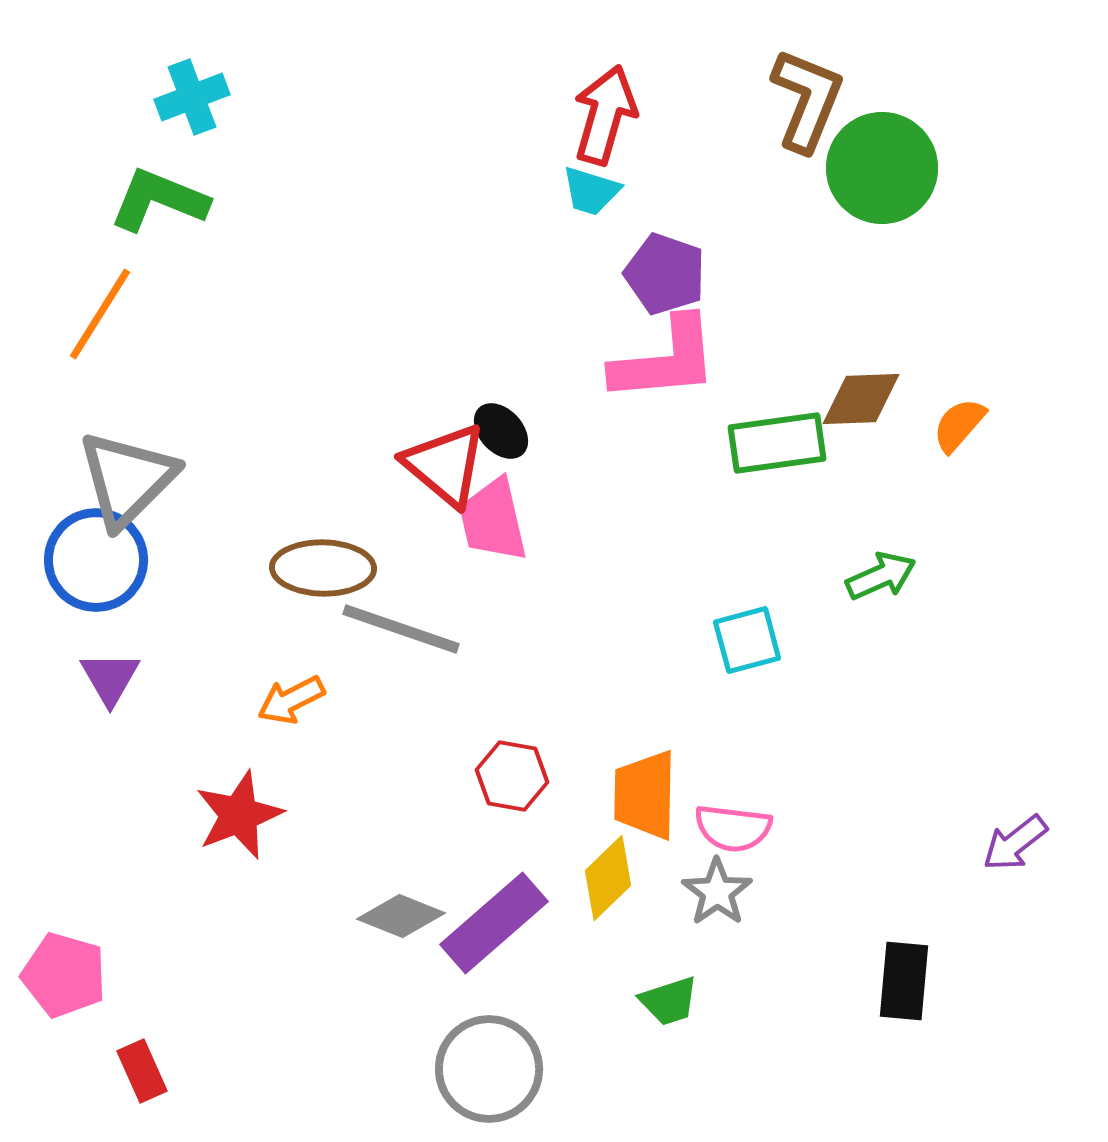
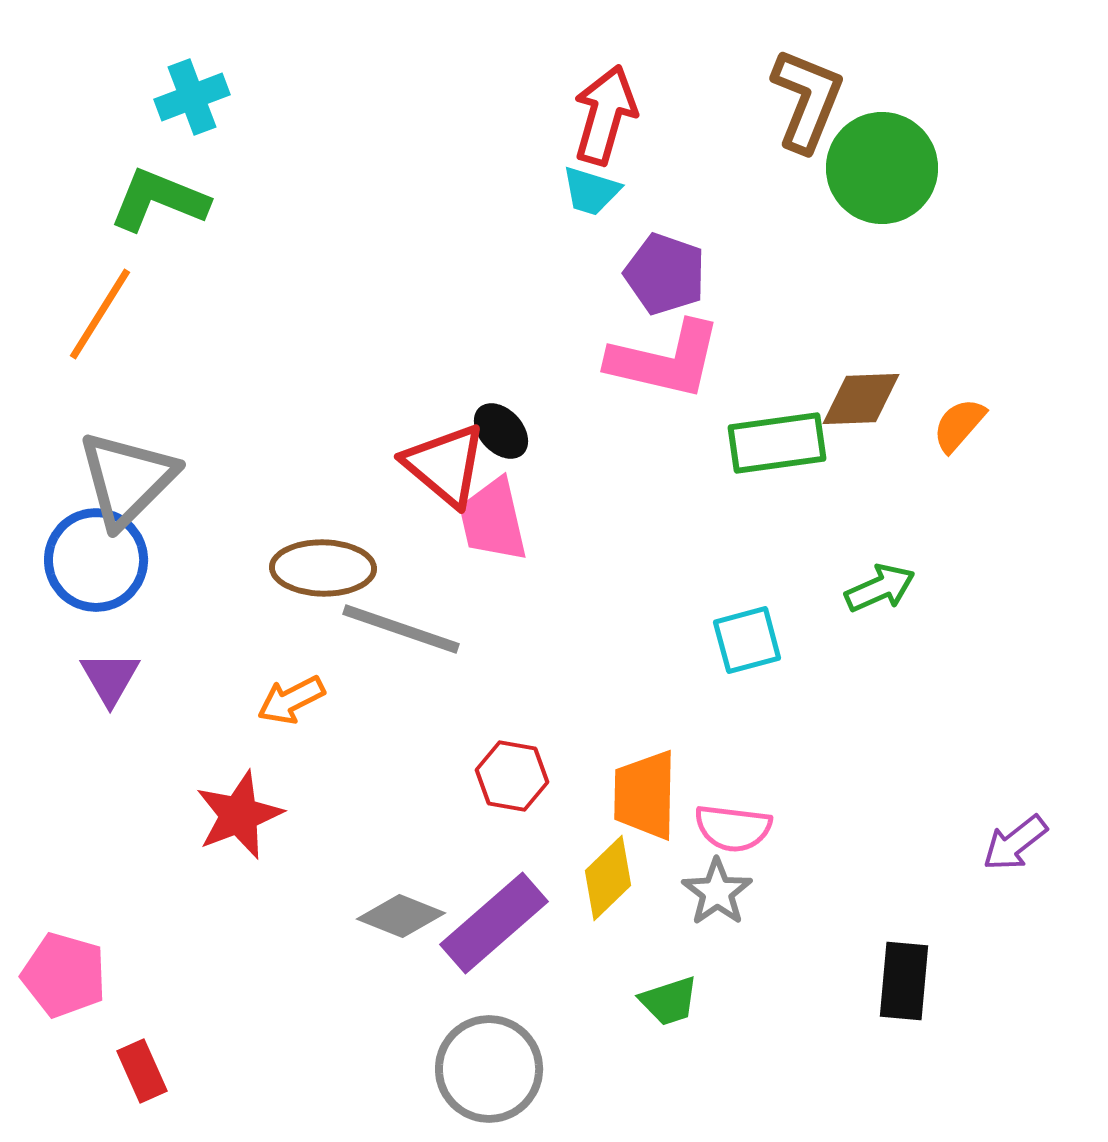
pink L-shape: rotated 18 degrees clockwise
green arrow: moved 1 px left, 12 px down
